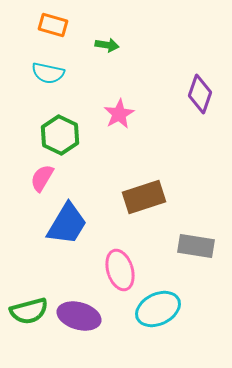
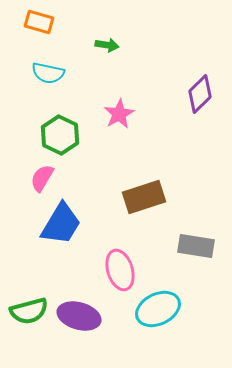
orange rectangle: moved 14 px left, 3 px up
purple diamond: rotated 27 degrees clockwise
blue trapezoid: moved 6 px left
